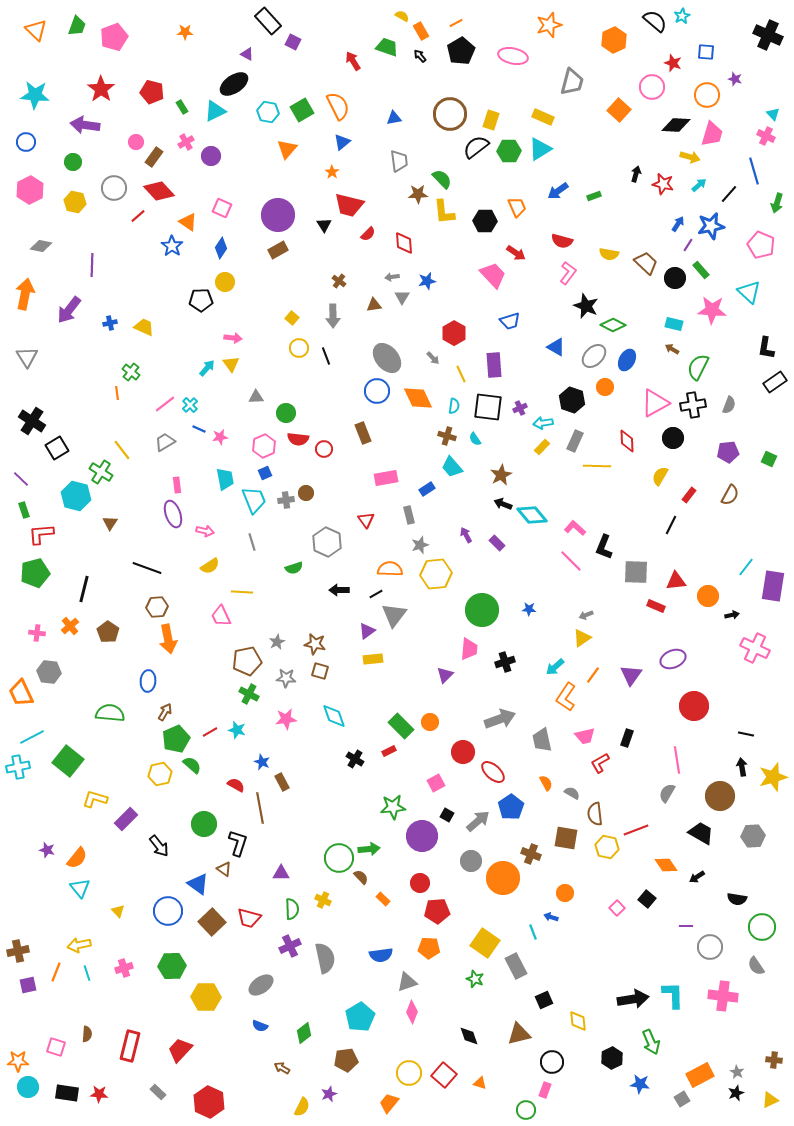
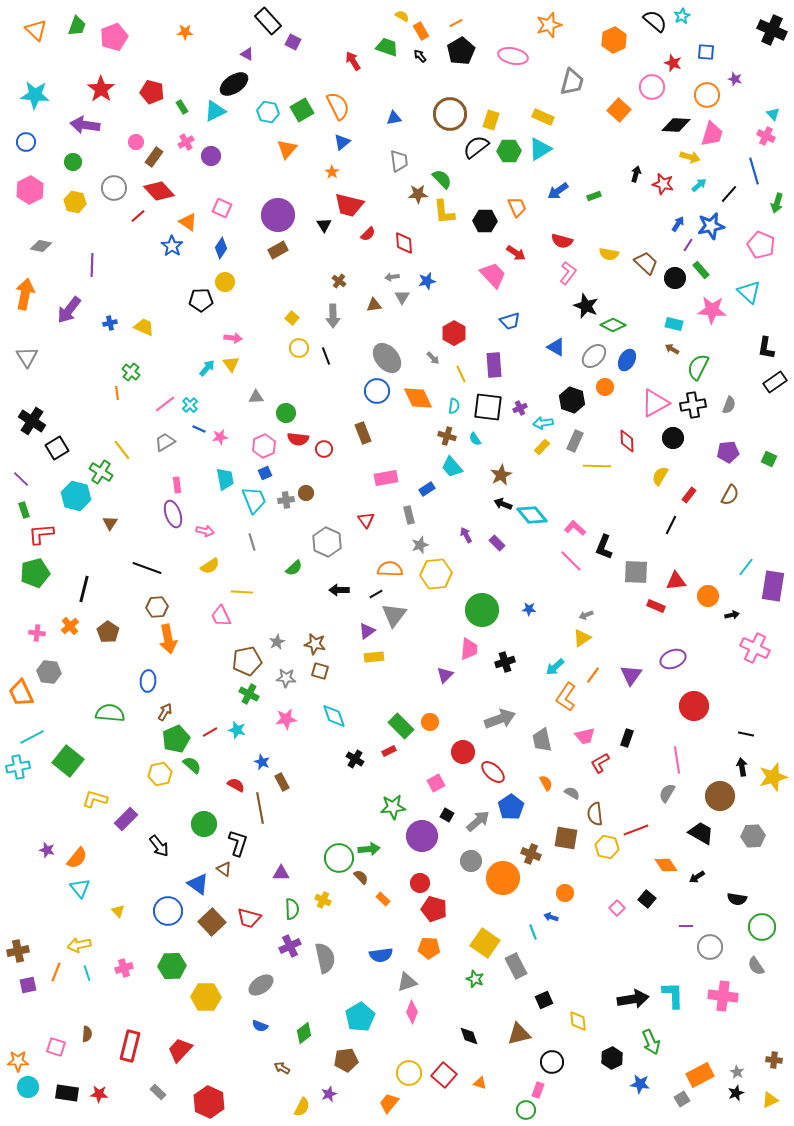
black cross at (768, 35): moved 4 px right, 5 px up
green semicircle at (294, 568): rotated 24 degrees counterclockwise
yellow rectangle at (373, 659): moved 1 px right, 2 px up
red pentagon at (437, 911): moved 3 px left, 2 px up; rotated 20 degrees clockwise
pink rectangle at (545, 1090): moved 7 px left
